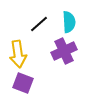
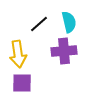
cyan semicircle: rotated 10 degrees counterclockwise
purple cross: rotated 20 degrees clockwise
purple square: moved 1 px left; rotated 20 degrees counterclockwise
